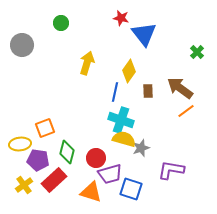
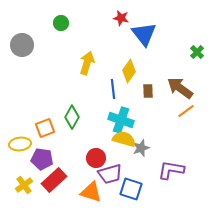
blue line: moved 2 px left, 3 px up; rotated 18 degrees counterclockwise
green diamond: moved 5 px right, 35 px up; rotated 15 degrees clockwise
purple pentagon: moved 4 px right, 1 px up
